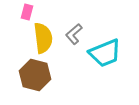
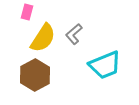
yellow semicircle: rotated 40 degrees clockwise
cyan trapezoid: moved 12 px down
brown hexagon: rotated 16 degrees clockwise
